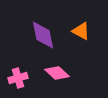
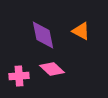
pink diamond: moved 5 px left, 4 px up
pink cross: moved 1 px right, 2 px up; rotated 12 degrees clockwise
